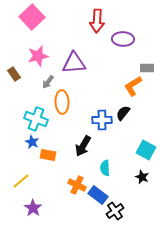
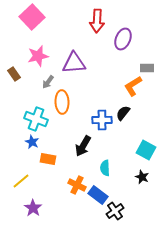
purple ellipse: rotated 70 degrees counterclockwise
orange rectangle: moved 4 px down
